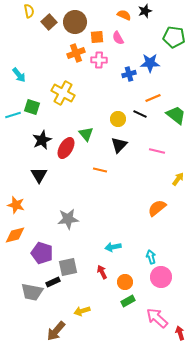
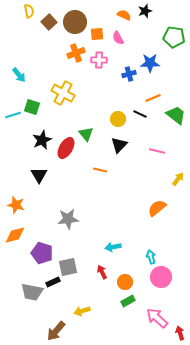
orange square at (97, 37): moved 3 px up
